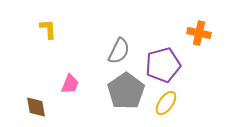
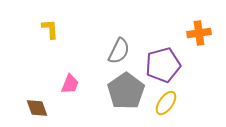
yellow L-shape: moved 2 px right
orange cross: rotated 20 degrees counterclockwise
brown diamond: moved 1 px right, 1 px down; rotated 10 degrees counterclockwise
